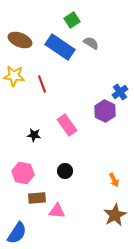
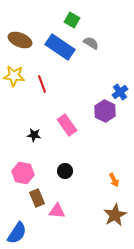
green square: rotated 28 degrees counterclockwise
brown rectangle: rotated 72 degrees clockwise
